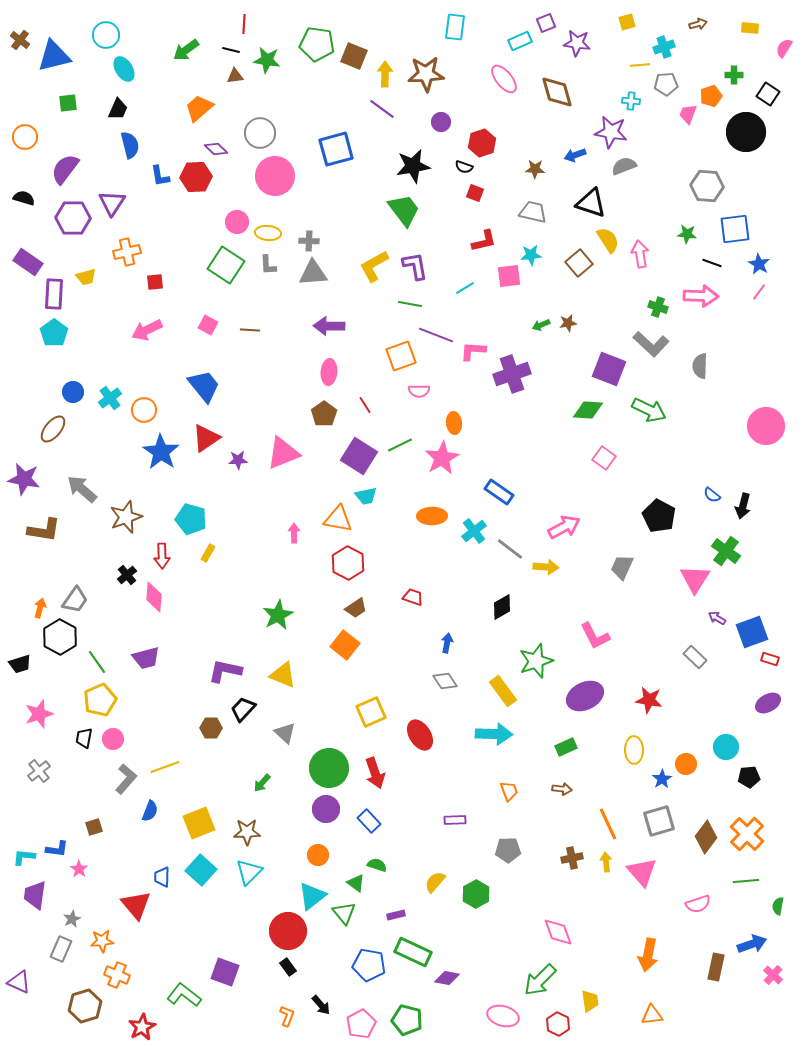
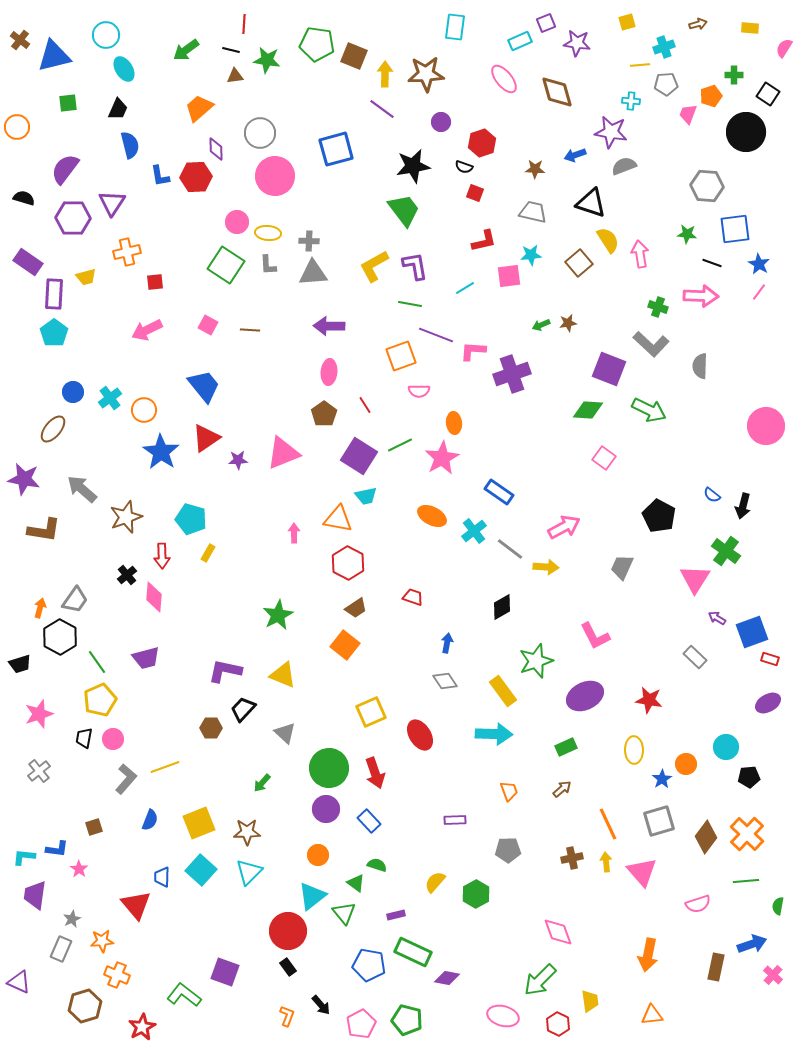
orange circle at (25, 137): moved 8 px left, 10 px up
purple diamond at (216, 149): rotated 45 degrees clockwise
orange ellipse at (432, 516): rotated 28 degrees clockwise
brown arrow at (562, 789): rotated 48 degrees counterclockwise
blue semicircle at (150, 811): moved 9 px down
